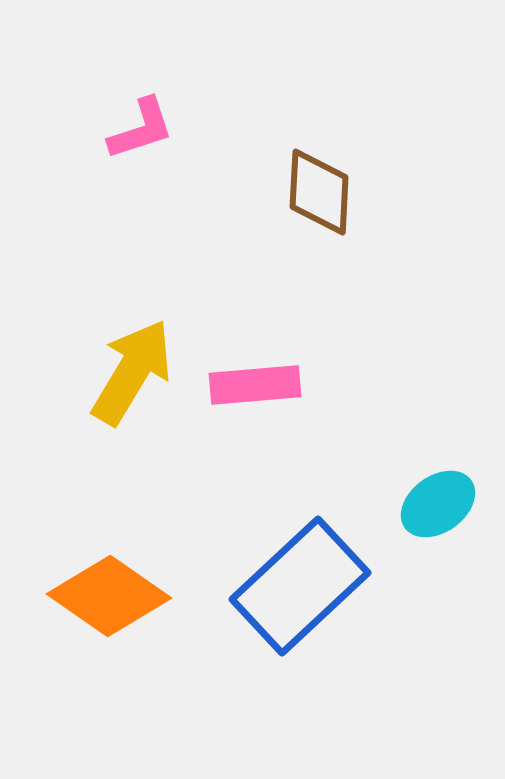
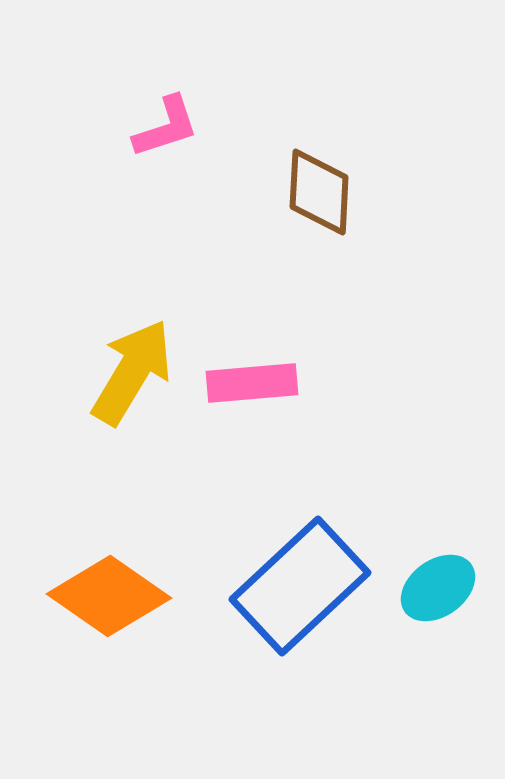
pink L-shape: moved 25 px right, 2 px up
pink rectangle: moved 3 px left, 2 px up
cyan ellipse: moved 84 px down
